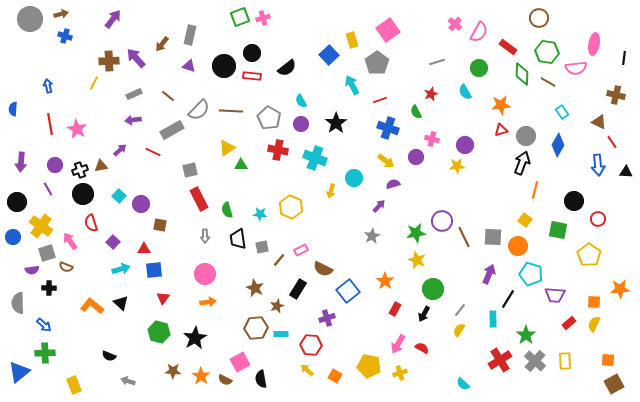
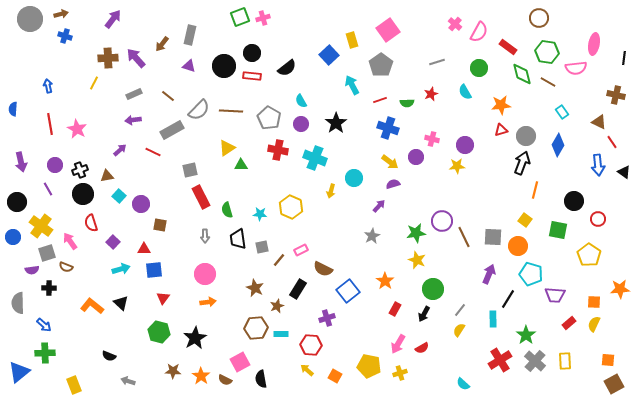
brown cross at (109, 61): moved 1 px left, 3 px up
gray pentagon at (377, 63): moved 4 px right, 2 px down
green diamond at (522, 74): rotated 15 degrees counterclockwise
green semicircle at (416, 112): moved 9 px left, 9 px up; rotated 64 degrees counterclockwise
yellow arrow at (386, 161): moved 4 px right, 1 px down
purple arrow at (21, 162): rotated 18 degrees counterclockwise
brown triangle at (101, 166): moved 6 px right, 10 px down
black triangle at (626, 172): moved 2 px left; rotated 32 degrees clockwise
red rectangle at (199, 199): moved 2 px right, 2 px up
red semicircle at (422, 348): rotated 120 degrees clockwise
